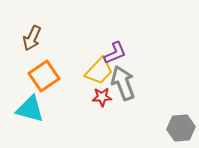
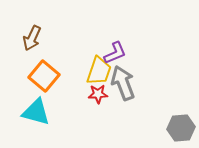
yellow trapezoid: rotated 24 degrees counterclockwise
orange square: rotated 16 degrees counterclockwise
red star: moved 4 px left, 3 px up
cyan triangle: moved 6 px right, 3 px down
